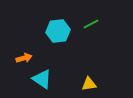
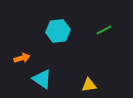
green line: moved 13 px right, 6 px down
orange arrow: moved 2 px left
yellow triangle: moved 1 px down
